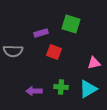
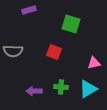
purple rectangle: moved 12 px left, 23 px up
